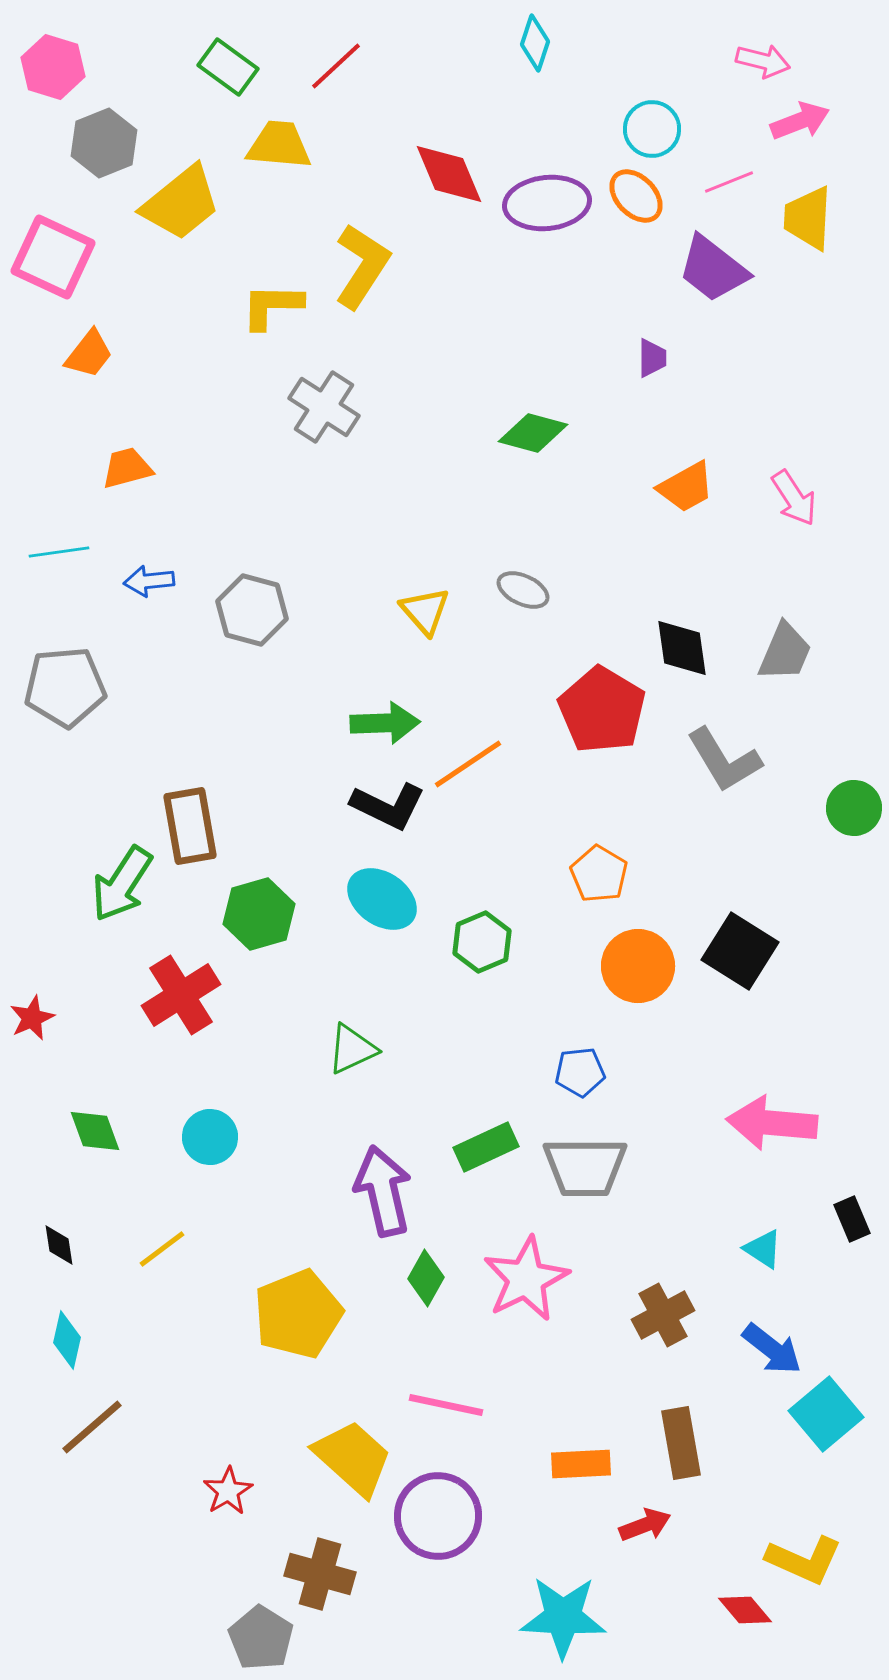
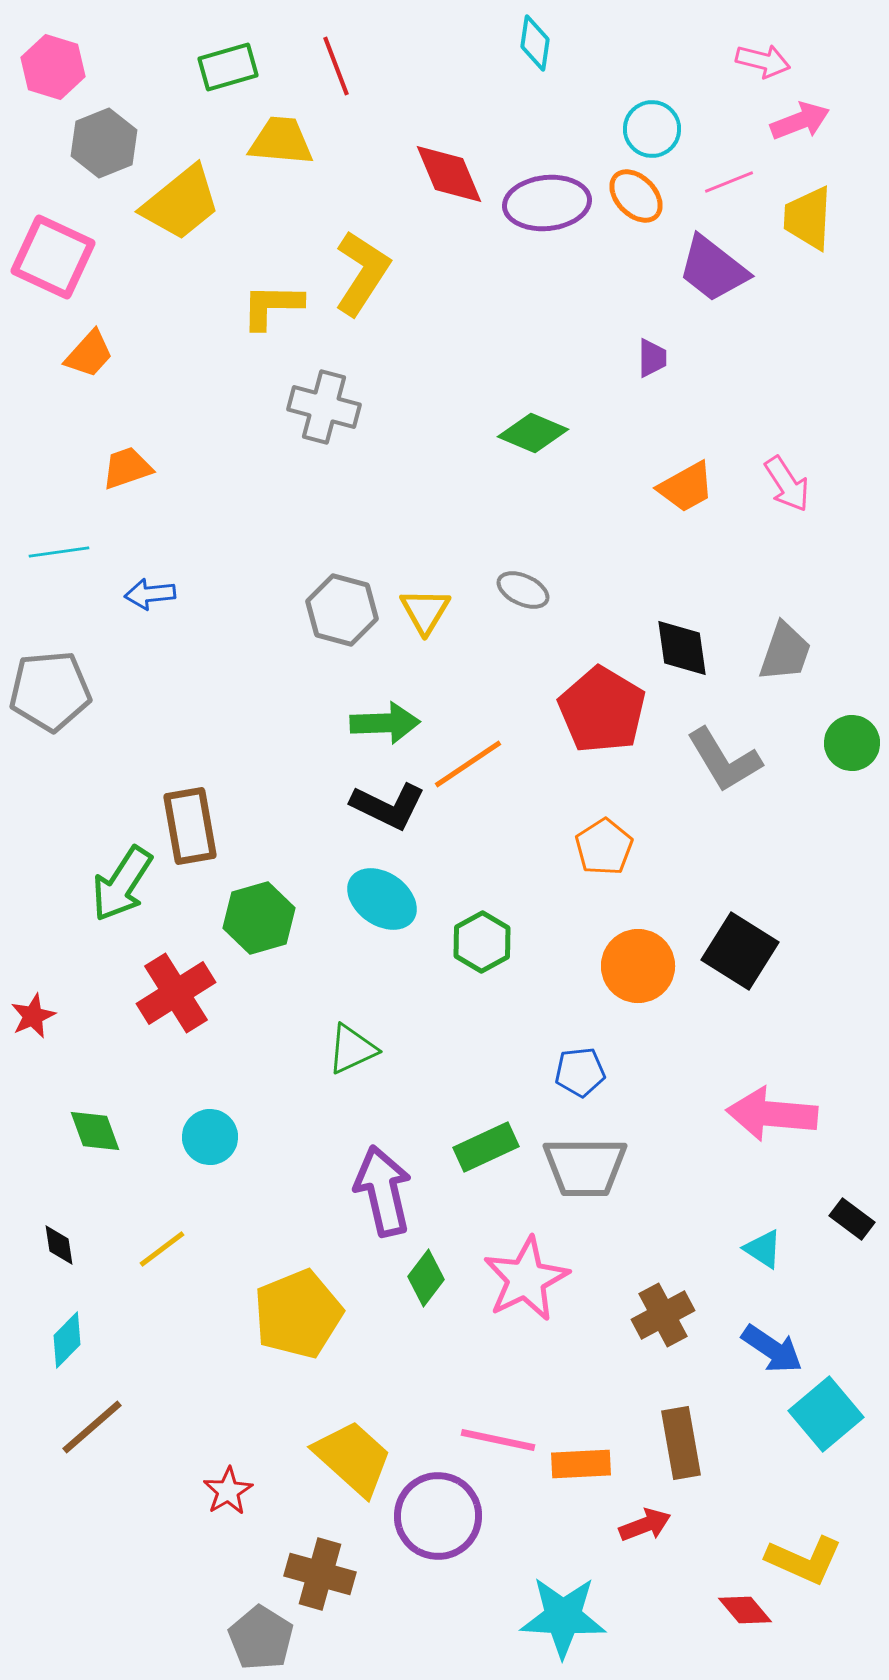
cyan diamond at (535, 43): rotated 10 degrees counterclockwise
red line at (336, 66): rotated 68 degrees counterclockwise
green rectangle at (228, 67): rotated 52 degrees counterclockwise
yellow trapezoid at (279, 145): moved 2 px right, 4 px up
yellow L-shape at (362, 266): moved 7 px down
orange trapezoid at (89, 354): rotated 4 degrees clockwise
gray cross at (324, 407): rotated 18 degrees counterclockwise
green diamond at (533, 433): rotated 8 degrees clockwise
orange trapezoid at (127, 468): rotated 4 degrees counterclockwise
pink arrow at (794, 498): moved 7 px left, 14 px up
blue arrow at (149, 581): moved 1 px right, 13 px down
gray hexagon at (252, 610): moved 90 px right
yellow triangle at (425, 611): rotated 12 degrees clockwise
gray trapezoid at (785, 652): rotated 4 degrees counterclockwise
gray pentagon at (65, 687): moved 15 px left, 4 px down
green circle at (854, 808): moved 2 px left, 65 px up
orange pentagon at (599, 874): moved 5 px right, 27 px up; rotated 8 degrees clockwise
green hexagon at (259, 914): moved 4 px down
green hexagon at (482, 942): rotated 6 degrees counterclockwise
red cross at (181, 995): moved 5 px left, 2 px up
red star at (32, 1018): moved 1 px right, 2 px up
pink arrow at (772, 1123): moved 9 px up
black rectangle at (852, 1219): rotated 30 degrees counterclockwise
green diamond at (426, 1278): rotated 8 degrees clockwise
cyan diamond at (67, 1340): rotated 32 degrees clockwise
blue arrow at (772, 1349): rotated 4 degrees counterclockwise
pink line at (446, 1405): moved 52 px right, 35 px down
